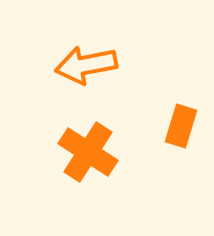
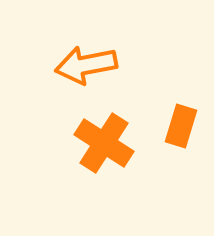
orange cross: moved 16 px right, 9 px up
